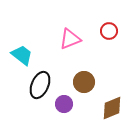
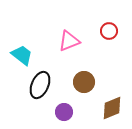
pink triangle: moved 1 px left, 2 px down
purple circle: moved 8 px down
